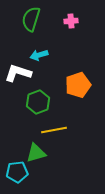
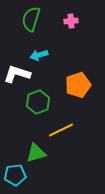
white L-shape: moved 1 px left, 1 px down
yellow line: moved 7 px right; rotated 15 degrees counterclockwise
cyan pentagon: moved 2 px left, 3 px down
